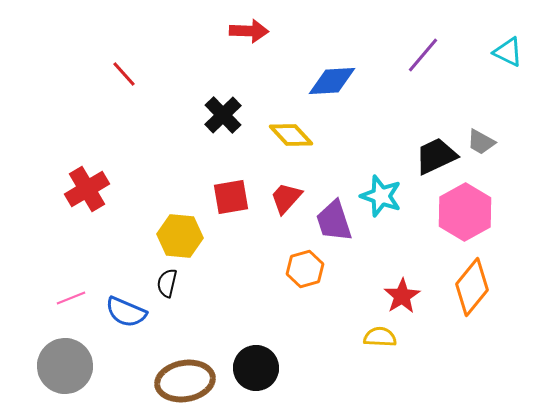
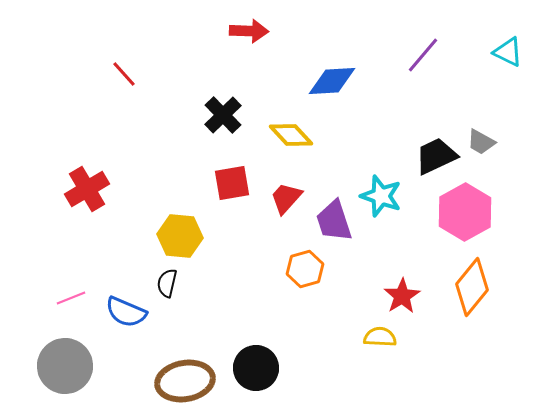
red square: moved 1 px right, 14 px up
